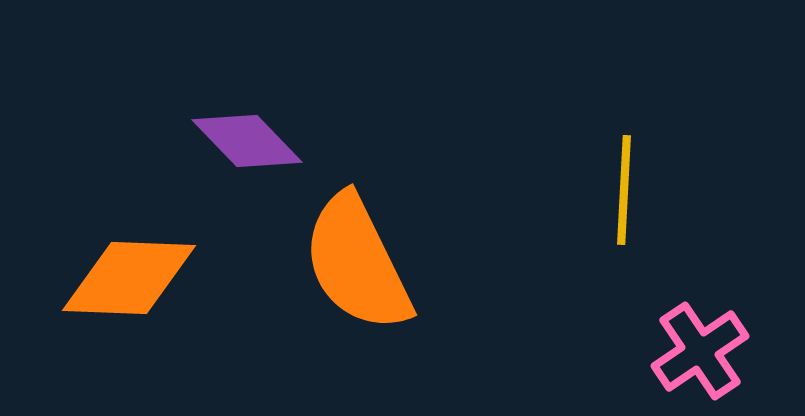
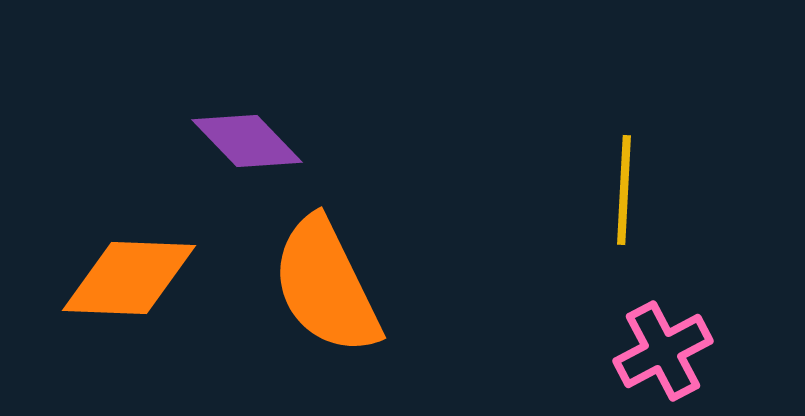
orange semicircle: moved 31 px left, 23 px down
pink cross: moved 37 px left; rotated 6 degrees clockwise
